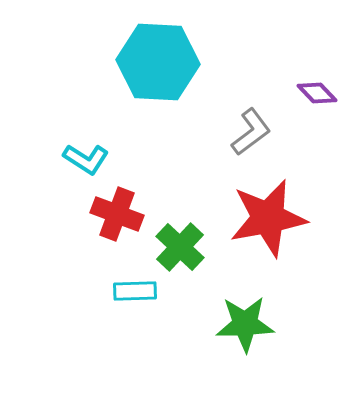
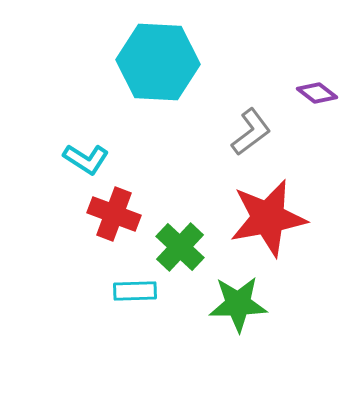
purple diamond: rotated 9 degrees counterclockwise
red cross: moved 3 px left
green star: moved 7 px left, 20 px up
